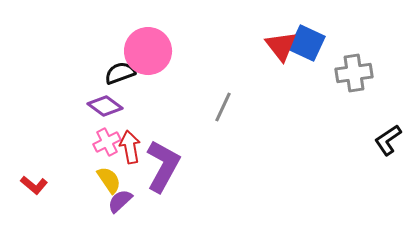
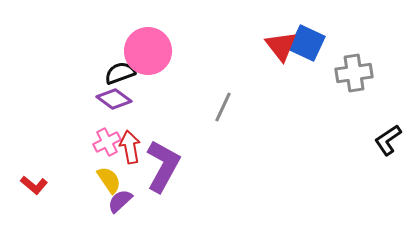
purple diamond: moved 9 px right, 7 px up
